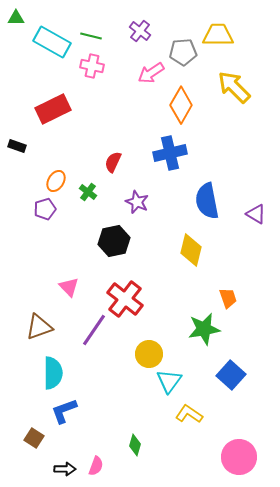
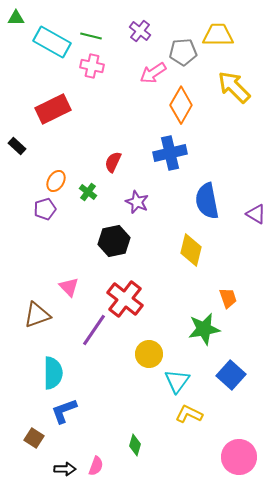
pink arrow: moved 2 px right
black rectangle: rotated 24 degrees clockwise
brown triangle: moved 2 px left, 12 px up
cyan triangle: moved 8 px right
yellow L-shape: rotated 8 degrees counterclockwise
